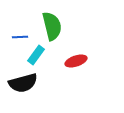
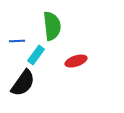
green semicircle: rotated 8 degrees clockwise
blue line: moved 3 px left, 4 px down
black semicircle: rotated 40 degrees counterclockwise
